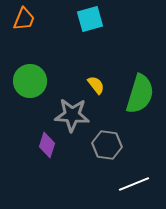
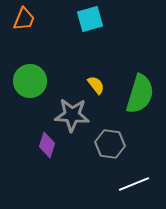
gray hexagon: moved 3 px right, 1 px up
